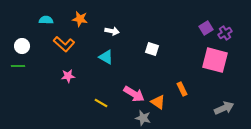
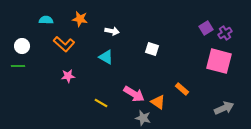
pink square: moved 4 px right, 1 px down
orange rectangle: rotated 24 degrees counterclockwise
